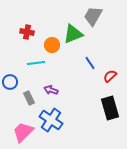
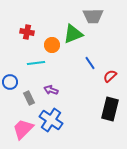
gray trapezoid: rotated 120 degrees counterclockwise
black rectangle: moved 1 px down; rotated 30 degrees clockwise
pink trapezoid: moved 3 px up
